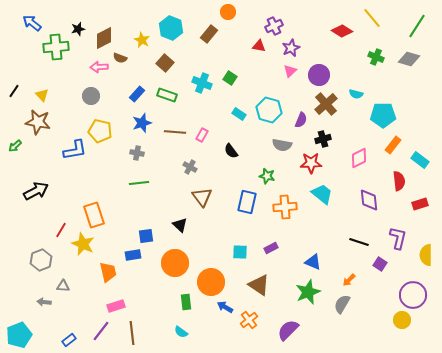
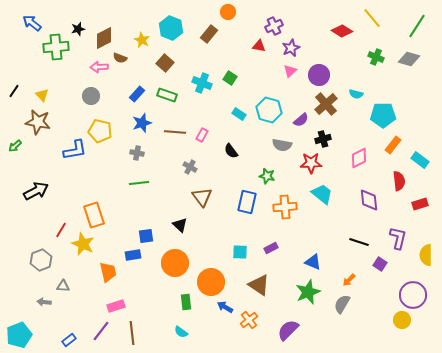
purple semicircle at (301, 120): rotated 28 degrees clockwise
